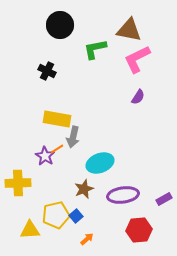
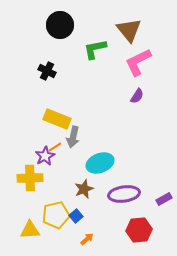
brown triangle: rotated 40 degrees clockwise
pink L-shape: moved 1 px right, 3 px down
purple semicircle: moved 1 px left, 1 px up
yellow rectangle: rotated 12 degrees clockwise
orange line: moved 2 px left, 2 px up
purple star: rotated 12 degrees clockwise
yellow cross: moved 12 px right, 5 px up
purple ellipse: moved 1 px right, 1 px up
